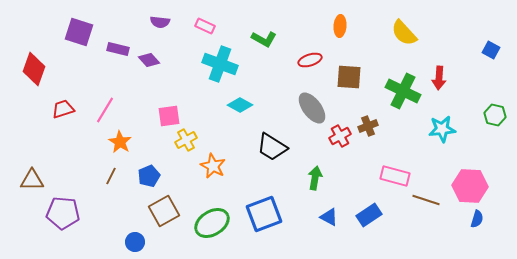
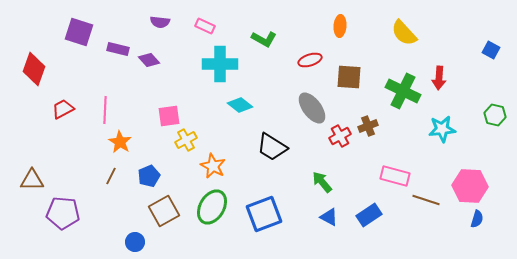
cyan cross at (220, 64): rotated 20 degrees counterclockwise
cyan diamond at (240, 105): rotated 10 degrees clockwise
red trapezoid at (63, 109): rotated 10 degrees counterclockwise
pink line at (105, 110): rotated 28 degrees counterclockwise
green arrow at (315, 178): moved 7 px right, 4 px down; rotated 50 degrees counterclockwise
green ellipse at (212, 223): moved 16 px up; rotated 28 degrees counterclockwise
